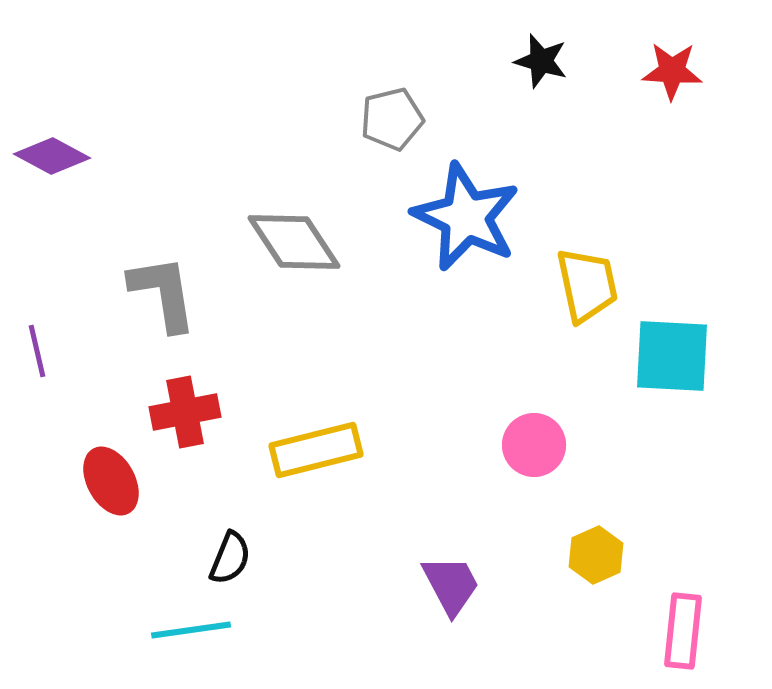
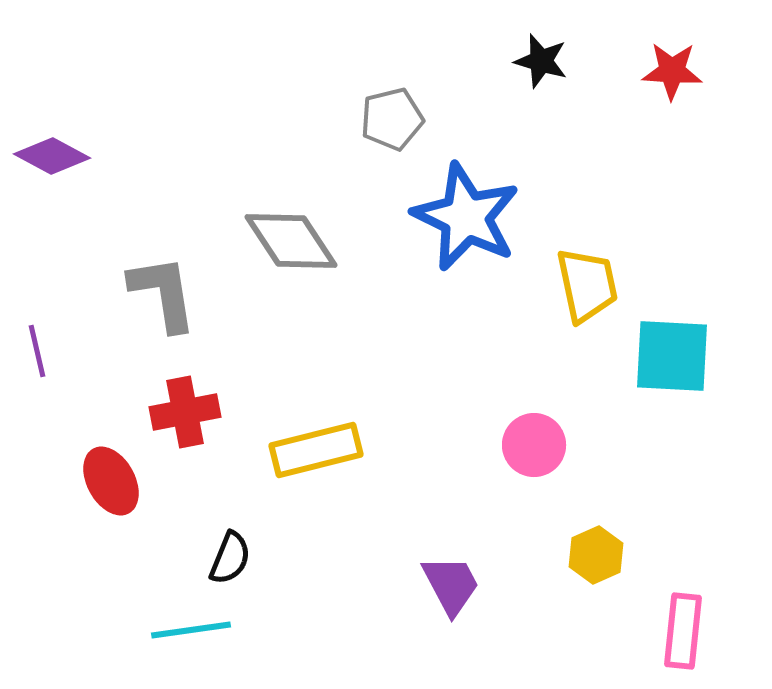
gray diamond: moved 3 px left, 1 px up
